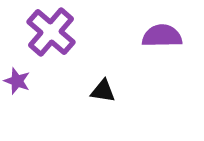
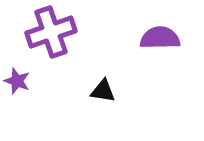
purple cross: rotated 30 degrees clockwise
purple semicircle: moved 2 px left, 2 px down
